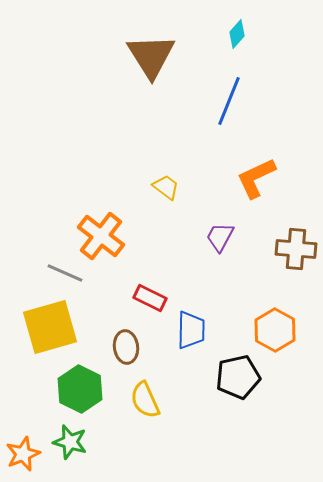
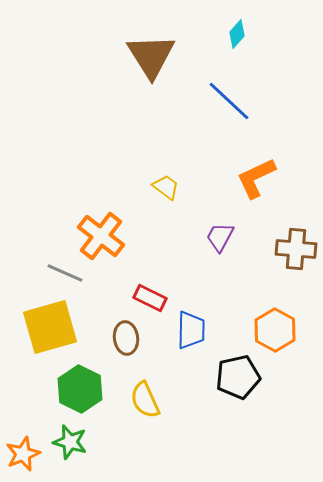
blue line: rotated 69 degrees counterclockwise
brown ellipse: moved 9 px up
